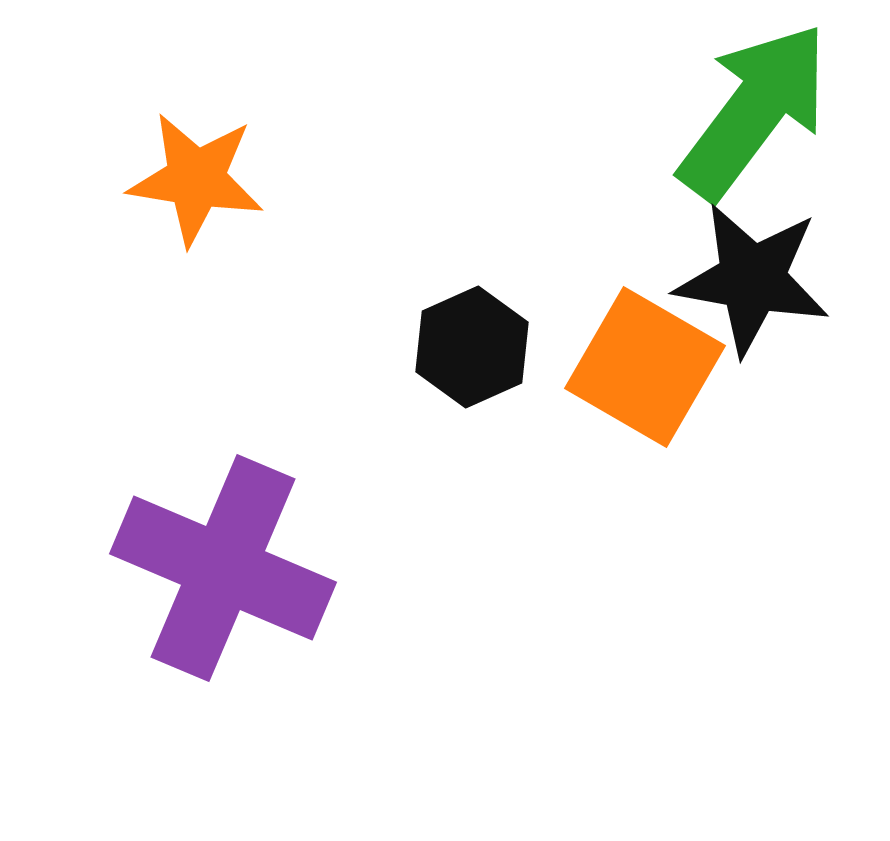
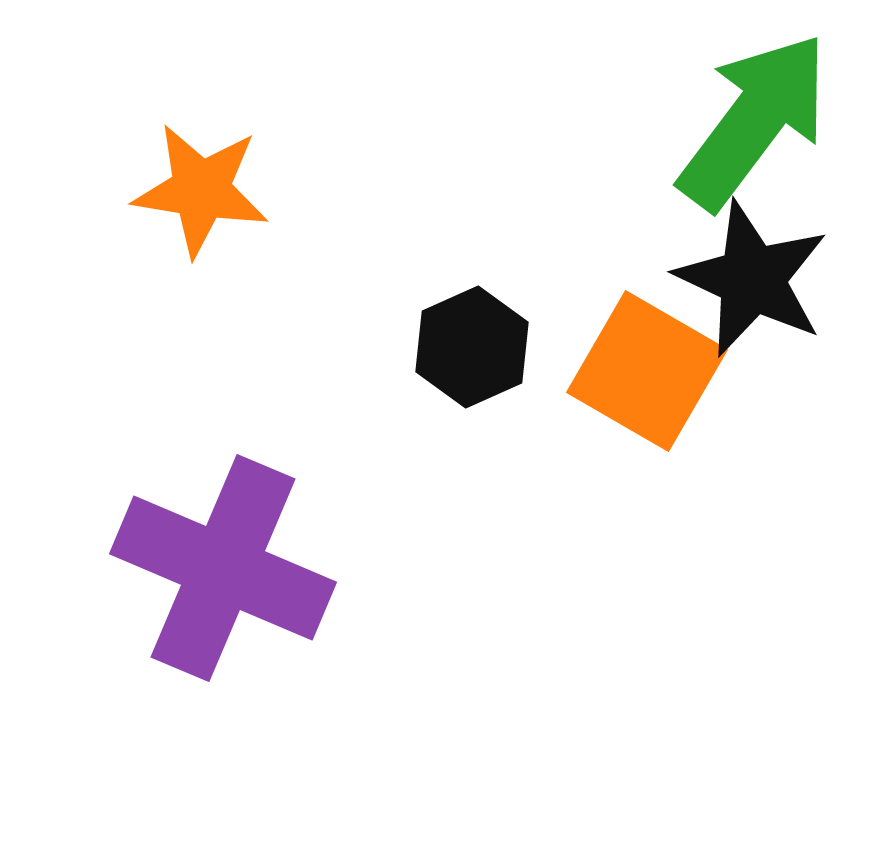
green arrow: moved 10 px down
orange star: moved 5 px right, 11 px down
black star: rotated 15 degrees clockwise
orange square: moved 2 px right, 4 px down
